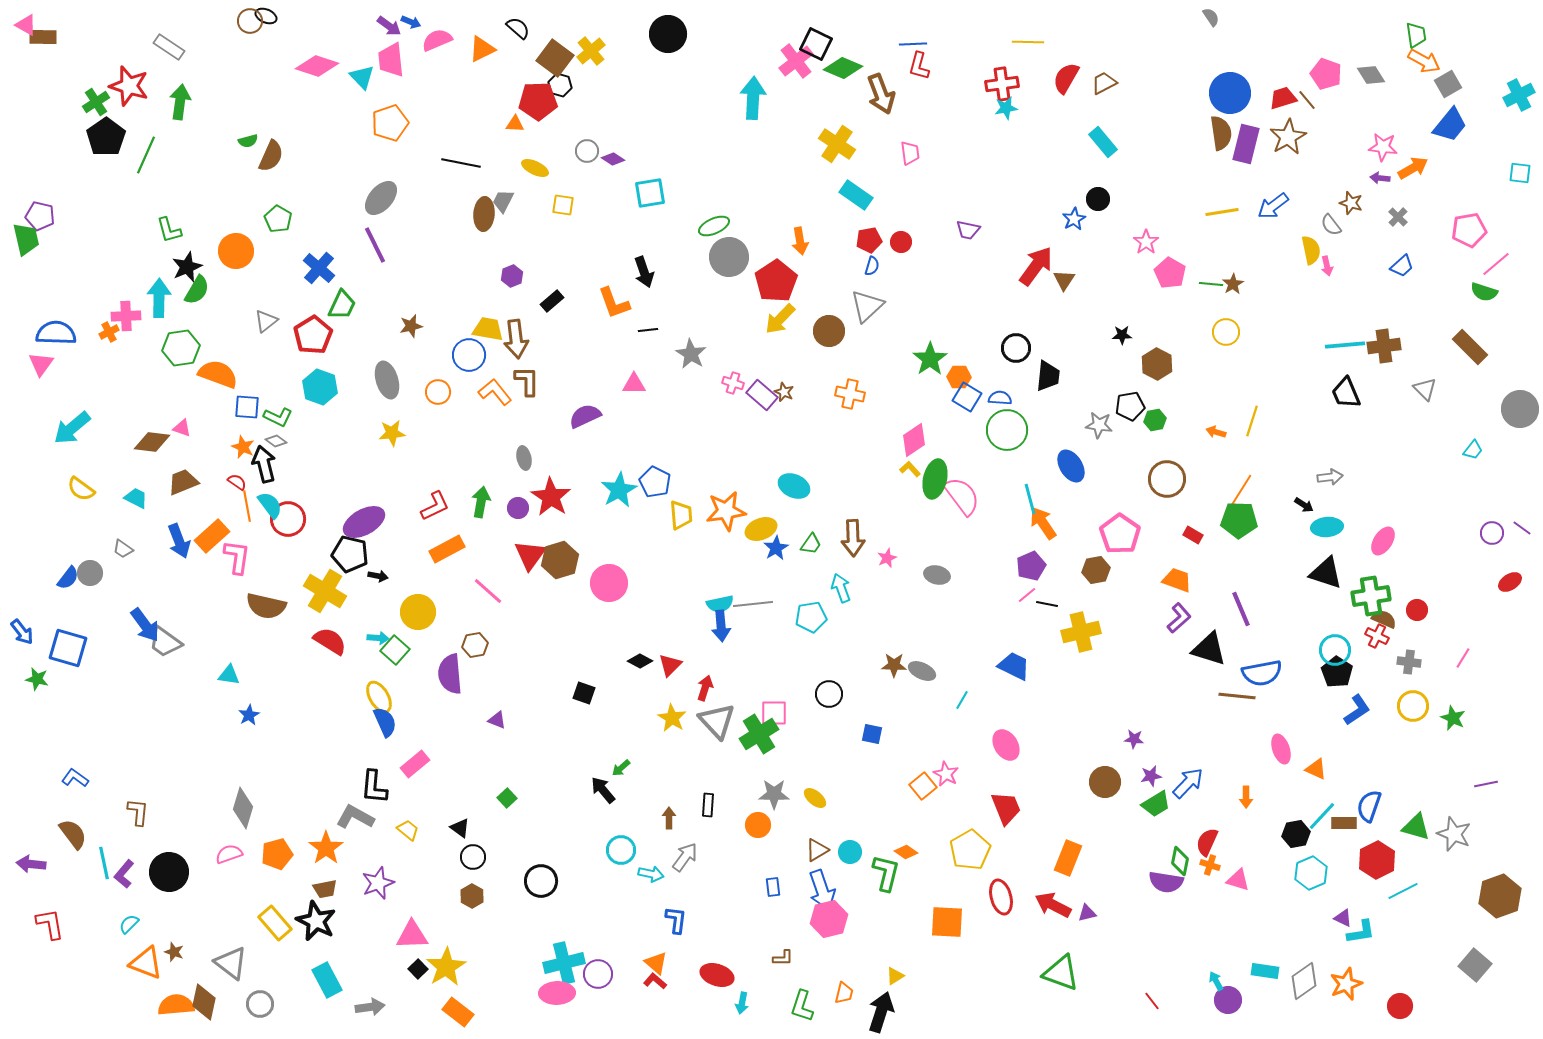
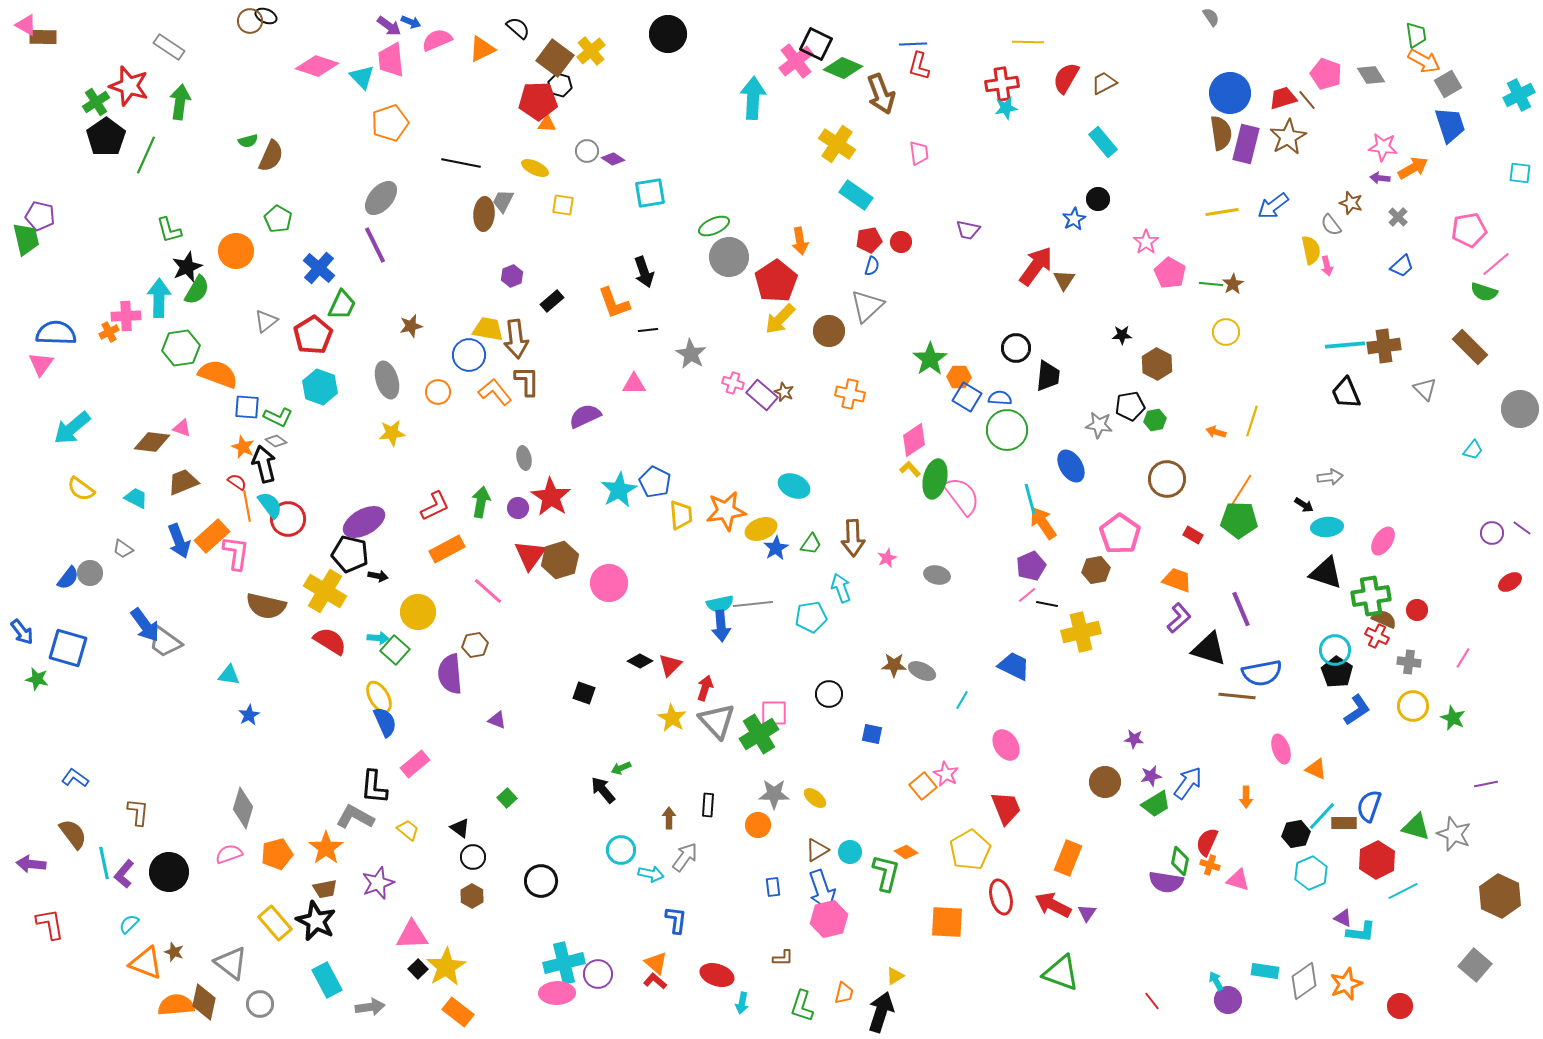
orange triangle at (515, 124): moved 32 px right
blue trapezoid at (1450, 125): rotated 57 degrees counterclockwise
pink trapezoid at (910, 153): moved 9 px right
pink L-shape at (237, 557): moved 1 px left, 4 px up
green arrow at (621, 768): rotated 18 degrees clockwise
blue arrow at (1188, 783): rotated 8 degrees counterclockwise
brown hexagon at (1500, 896): rotated 15 degrees counterclockwise
purple triangle at (1087, 913): rotated 42 degrees counterclockwise
cyan L-shape at (1361, 932): rotated 16 degrees clockwise
